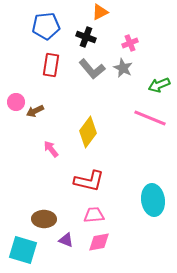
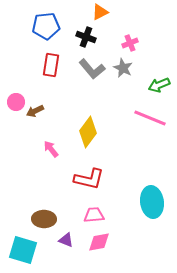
red L-shape: moved 2 px up
cyan ellipse: moved 1 px left, 2 px down
